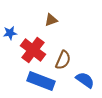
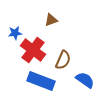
blue star: moved 5 px right
